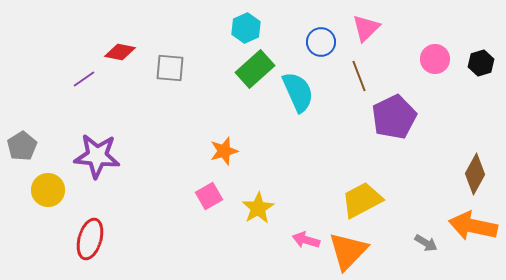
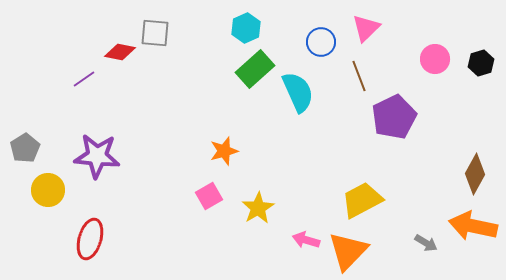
gray square: moved 15 px left, 35 px up
gray pentagon: moved 3 px right, 2 px down
